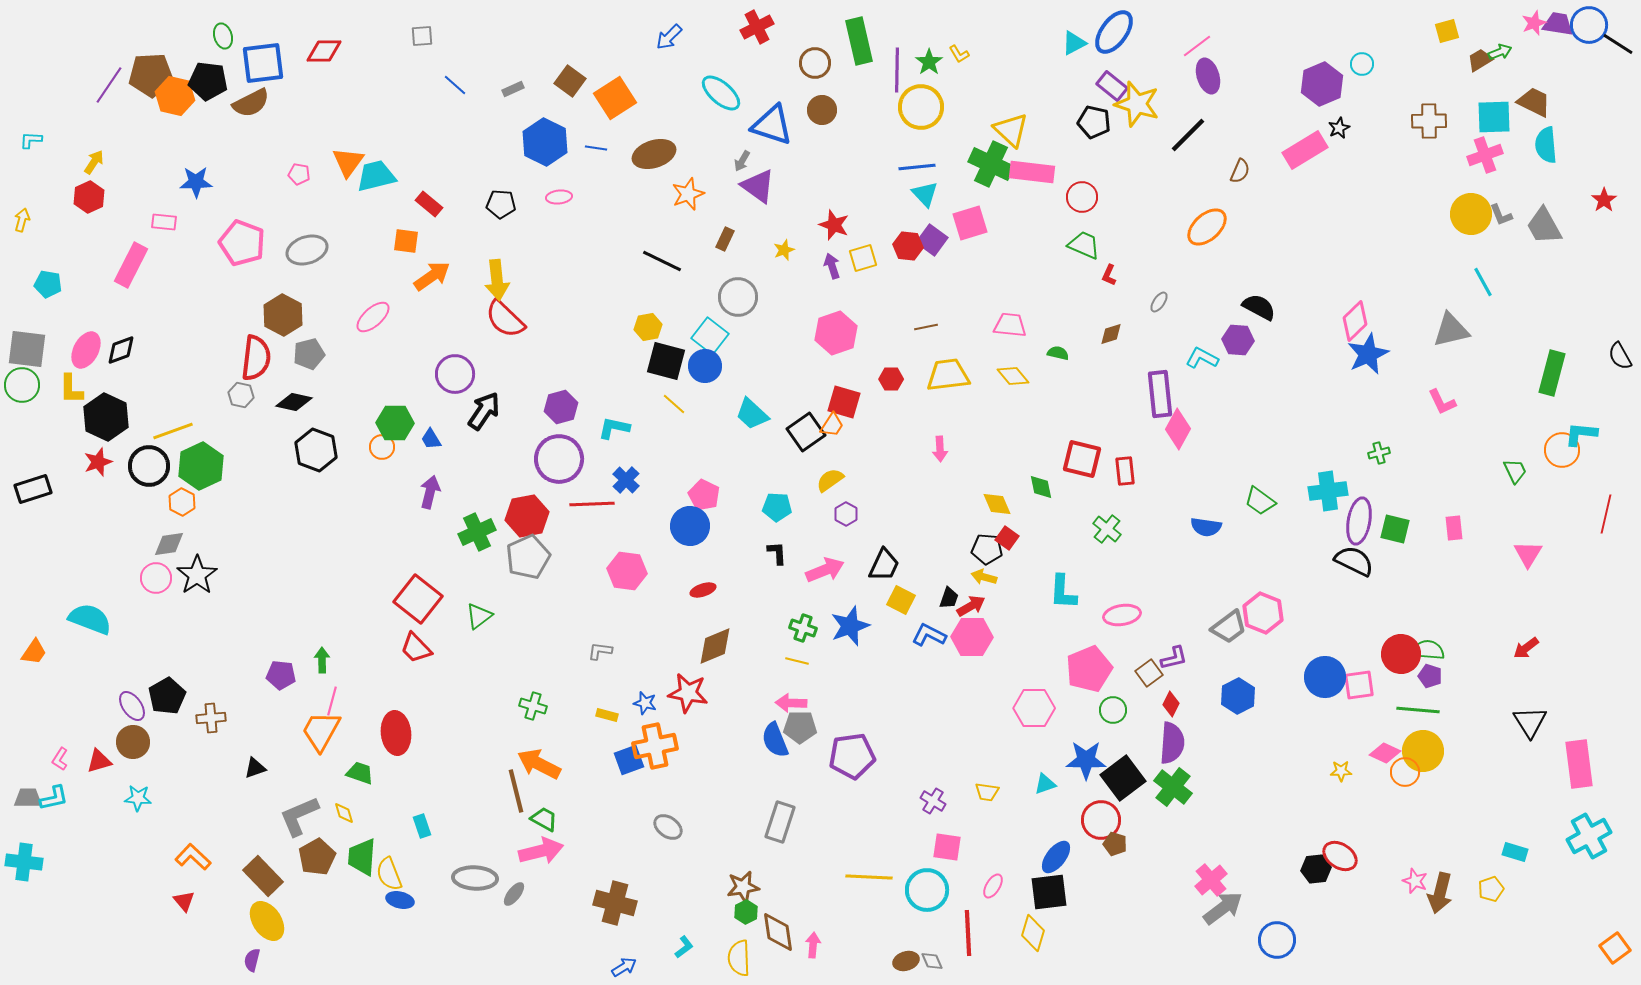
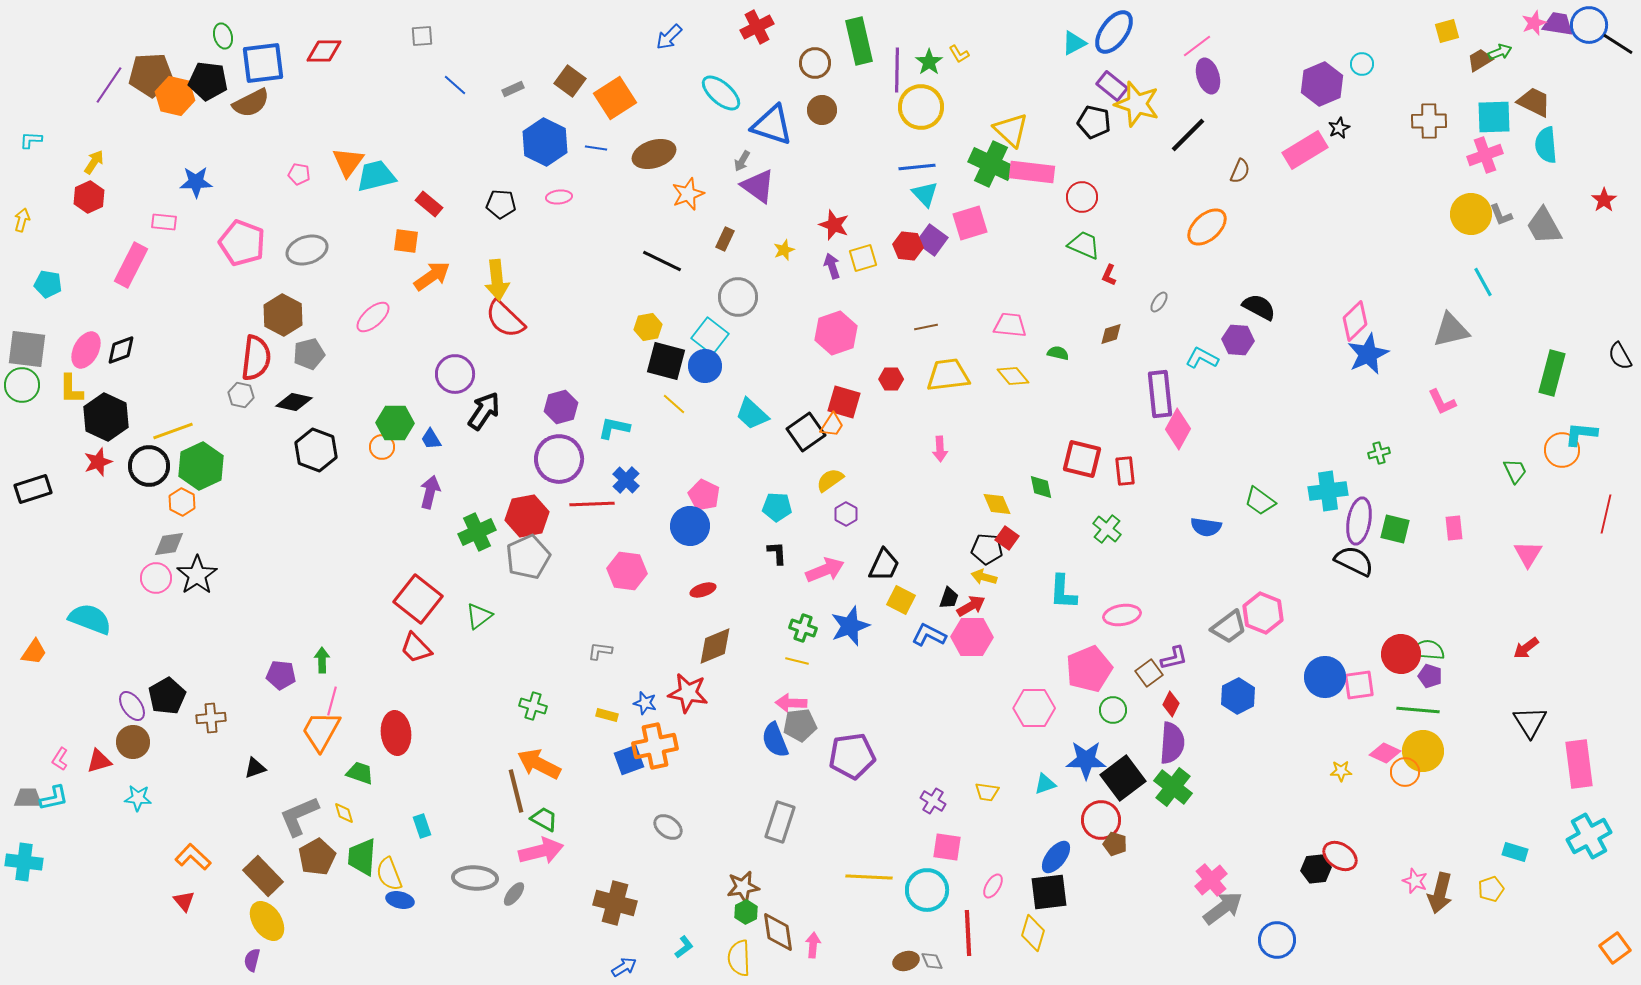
gray pentagon at (800, 727): moved 2 px up; rotated 8 degrees counterclockwise
